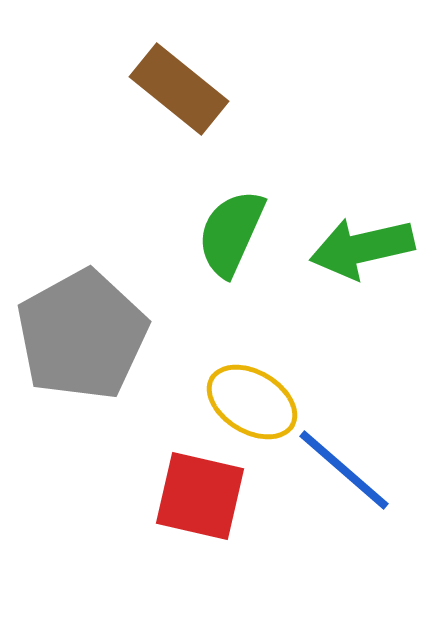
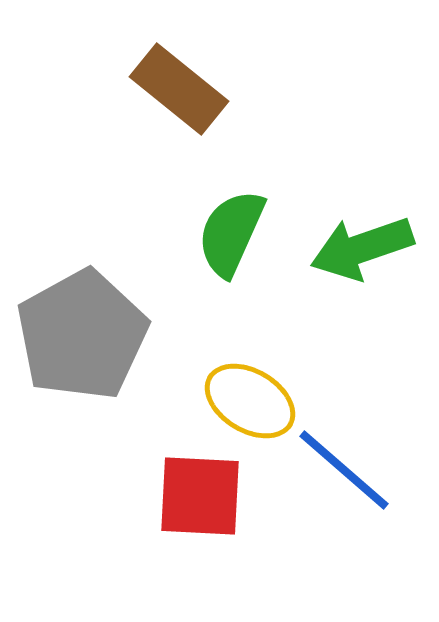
green arrow: rotated 6 degrees counterclockwise
yellow ellipse: moved 2 px left, 1 px up
red square: rotated 10 degrees counterclockwise
